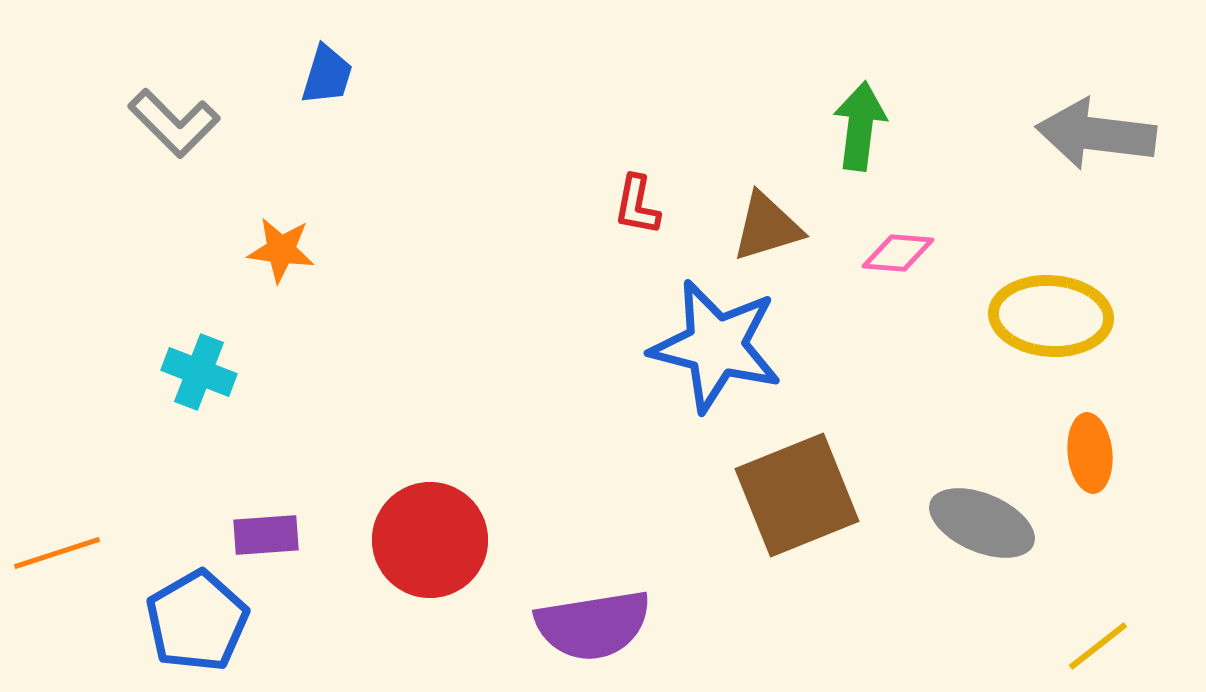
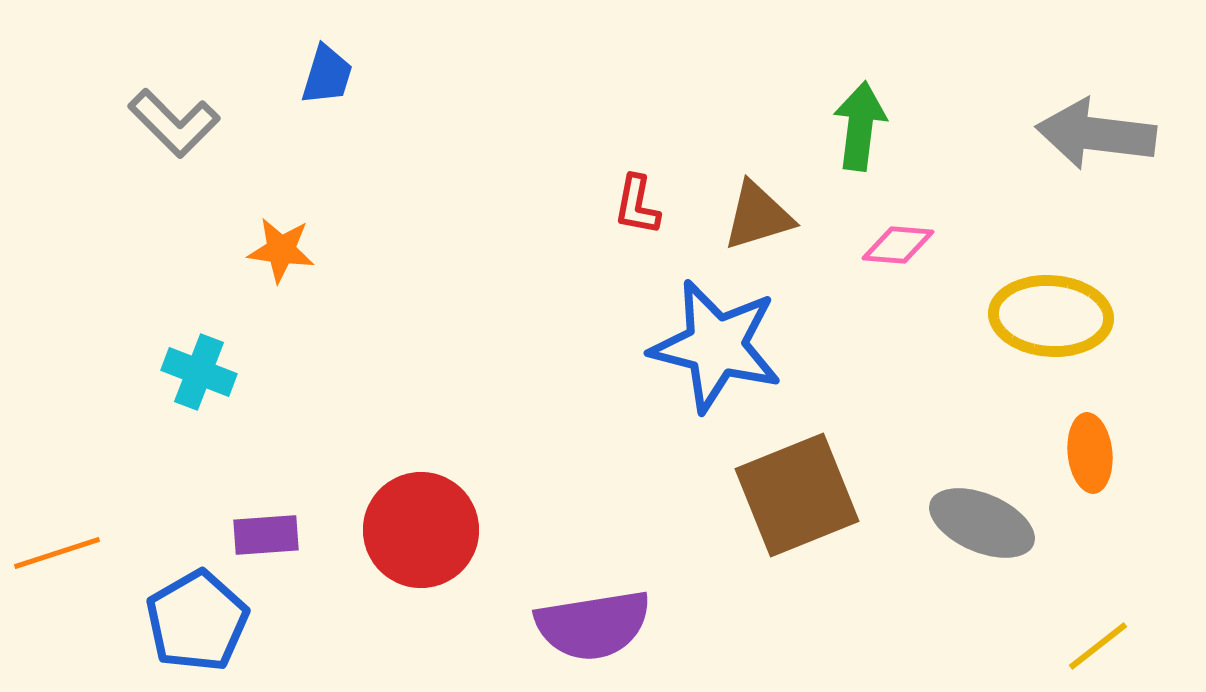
brown triangle: moved 9 px left, 11 px up
pink diamond: moved 8 px up
red circle: moved 9 px left, 10 px up
